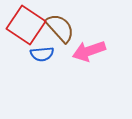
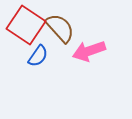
blue semicircle: moved 4 px left, 2 px down; rotated 50 degrees counterclockwise
